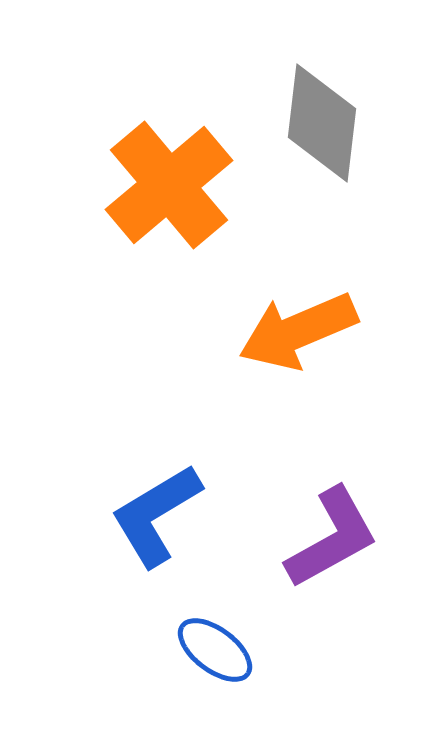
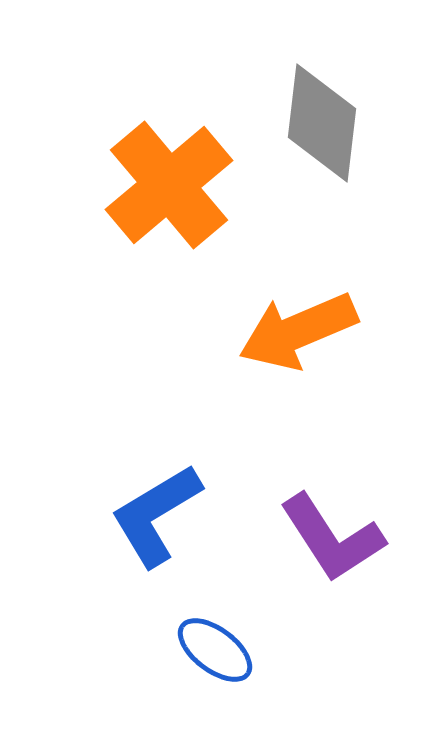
purple L-shape: rotated 86 degrees clockwise
